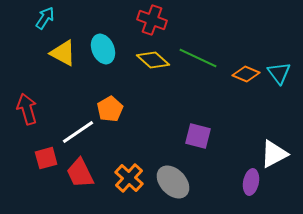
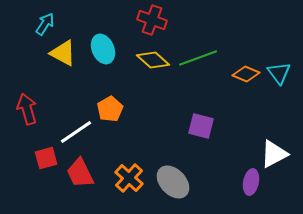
cyan arrow: moved 6 px down
green line: rotated 45 degrees counterclockwise
white line: moved 2 px left
purple square: moved 3 px right, 10 px up
